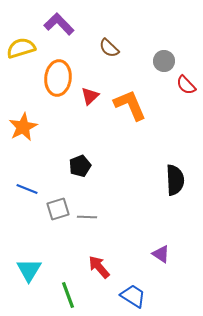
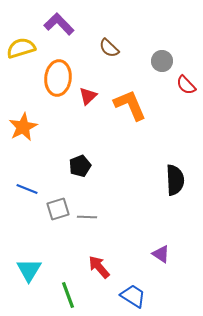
gray circle: moved 2 px left
red triangle: moved 2 px left
